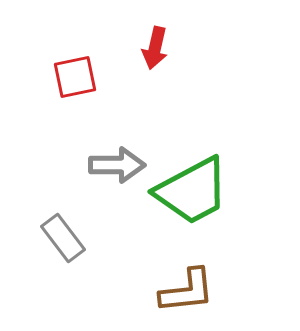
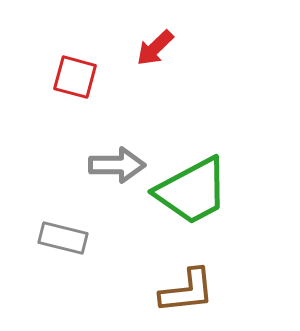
red arrow: rotated 33 degrees clockwise
red square: rotated 27 degrees clockwise
gray rectangle: rotated 39 degrees counterclockwise
